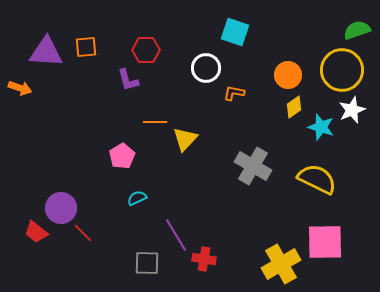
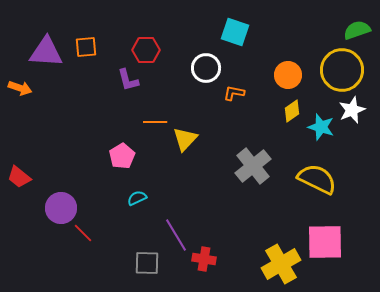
yellow diamond: moved 2 px left, 4 px down
gray cross: rotated 21 degrees clockwise
red trapezoid: moved 17 px left, 55 px up
